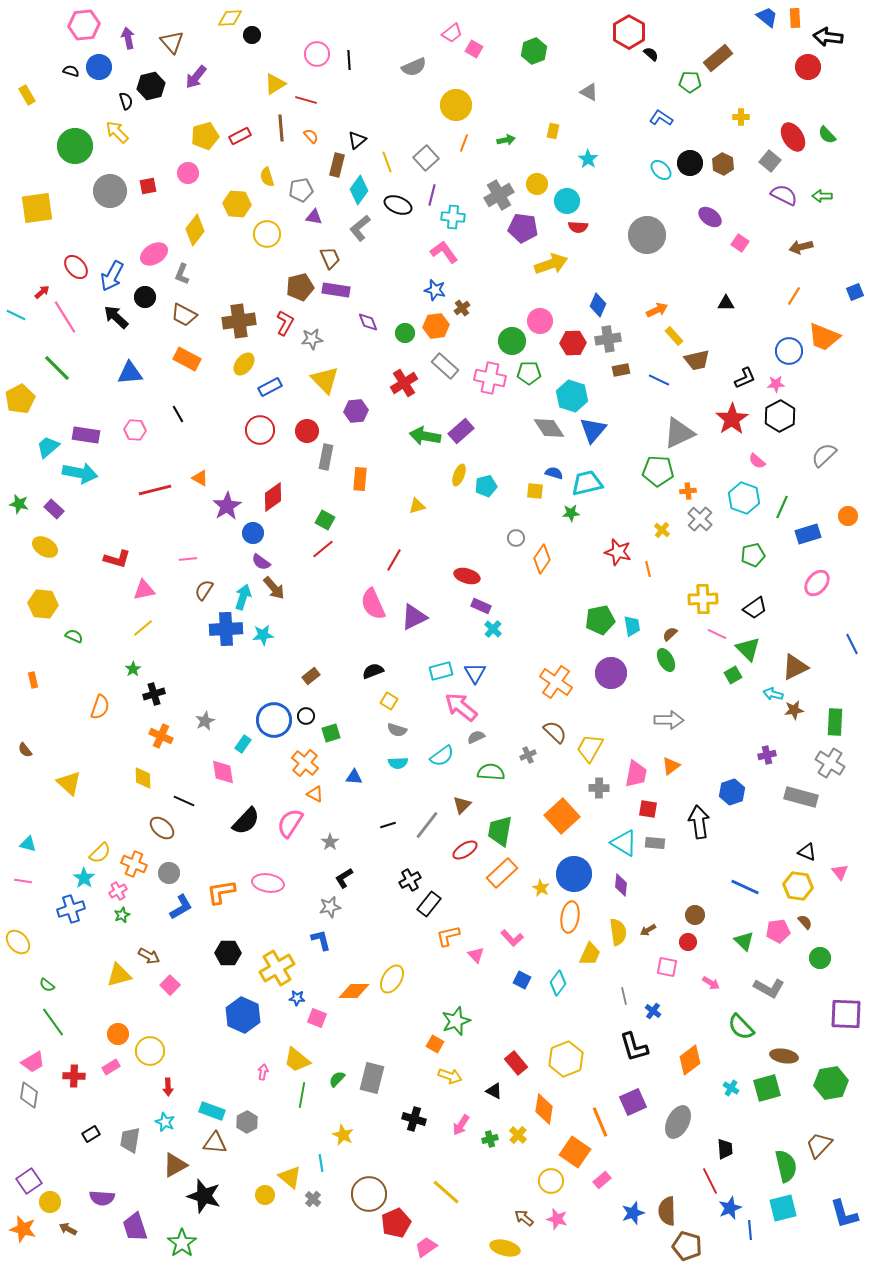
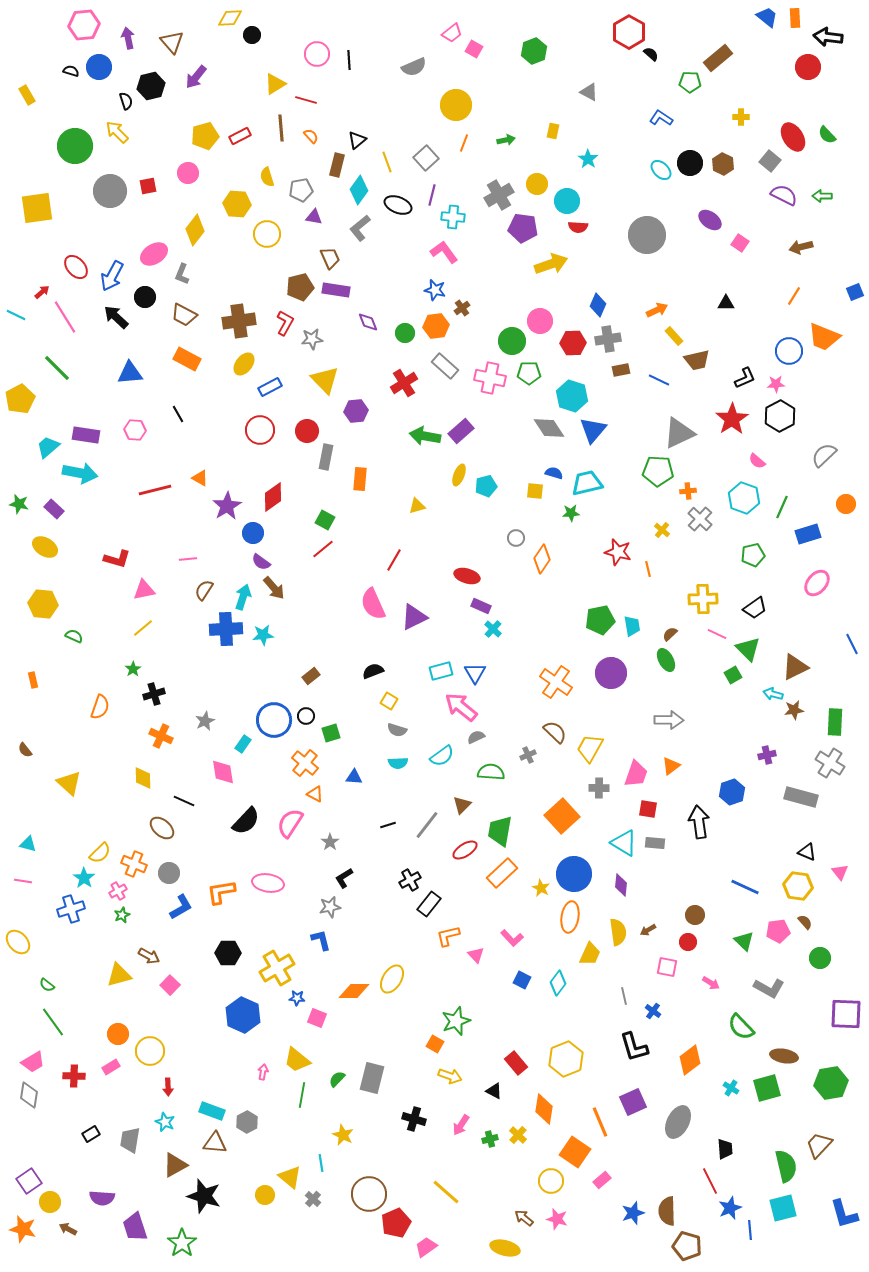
purple ellipse at (710, 217): moved 3 px down
orange circle at (848, 516): moved 2 px left, 12 px up
pink trapezoid at (636, 774): rotated 8 degrees clockwise
